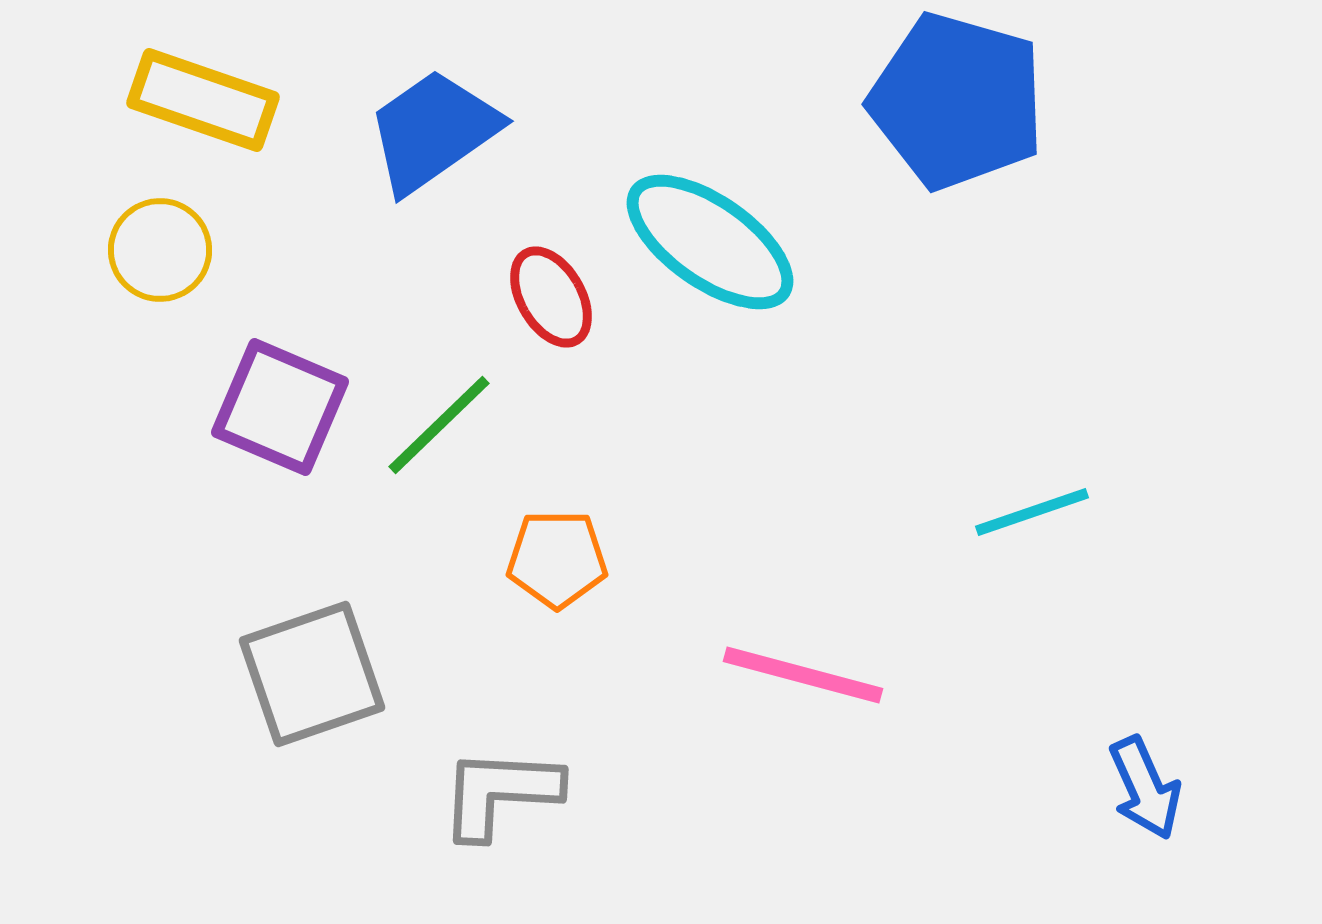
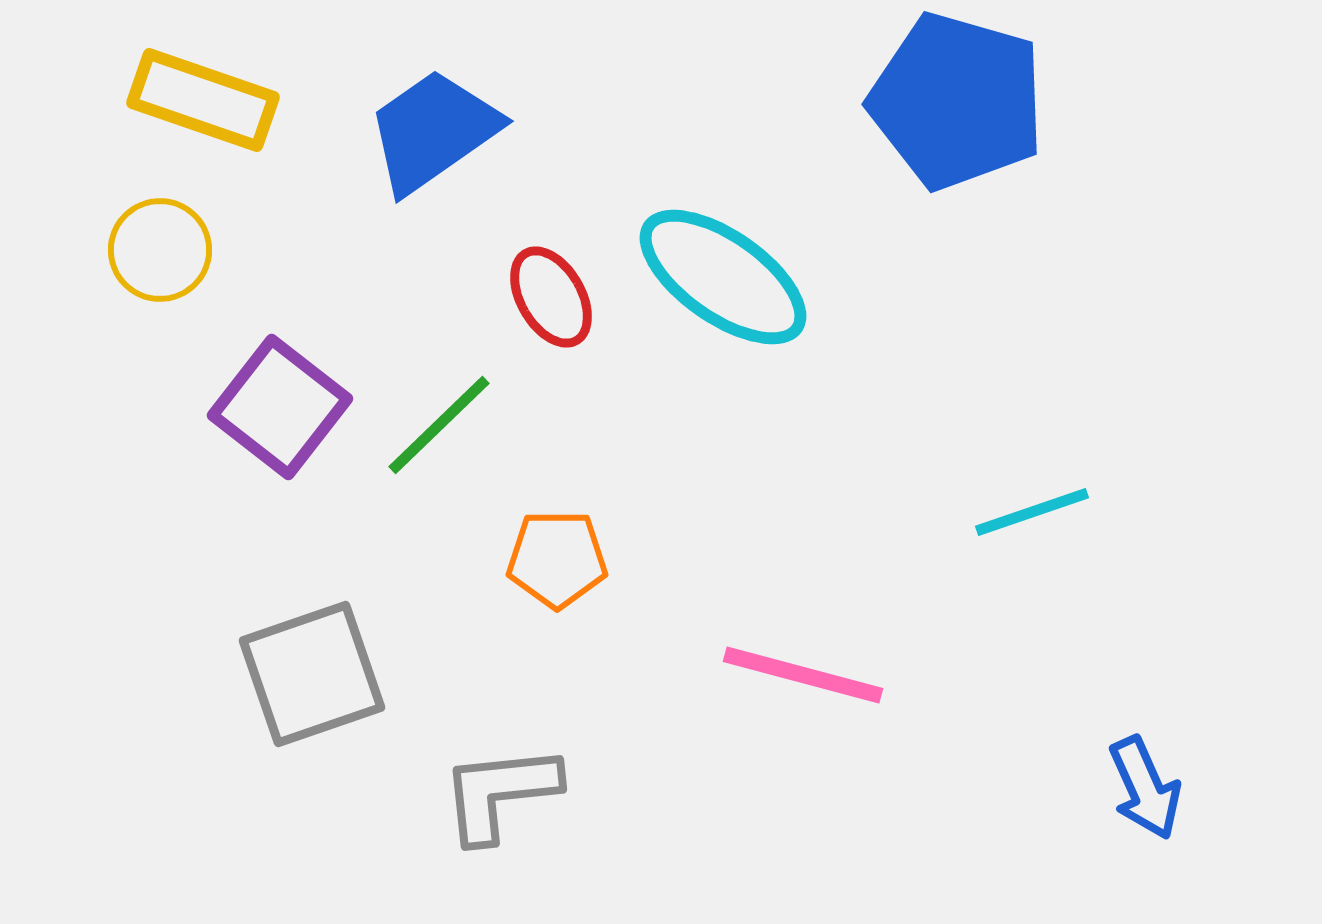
cyan ellipse: moved 13 px right, 35 px down
purple square: rotated 15 degrees clockwise
gray L-shape: rotated 9 degrees counterclockwise
